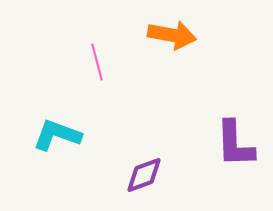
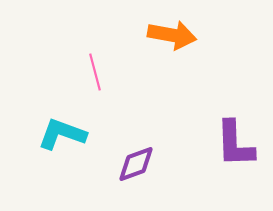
pink line: moved 2 px left, 10 px down
cyan L-shape: moved 5 px right, 1 px up
purple diamond: moved 8 px left, 11 px up
